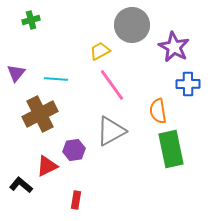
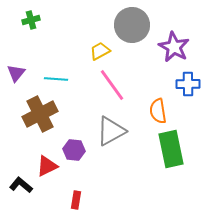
purple hexagon: rotated 15 degrees clockwise
